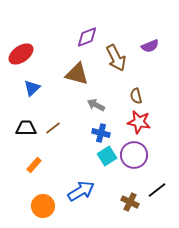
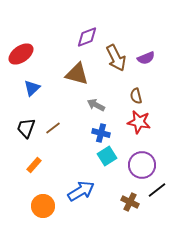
purple semicircle: moved 4 px left, 12 px down
black trapezoid: rotated 70 degrees counterclockwise
purple circle: moved 8 px right, 10 px down
